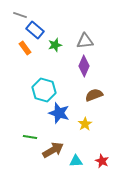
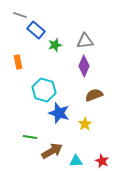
blue rectangle: moved 1 px right
orange rectangle: moved 7 px left, 14 px down; rotated 24 degrees clockwise
brown arrow: moved 1 px left, 1 px down
